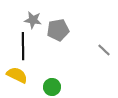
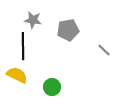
gray pentagon: moved 10 px right
